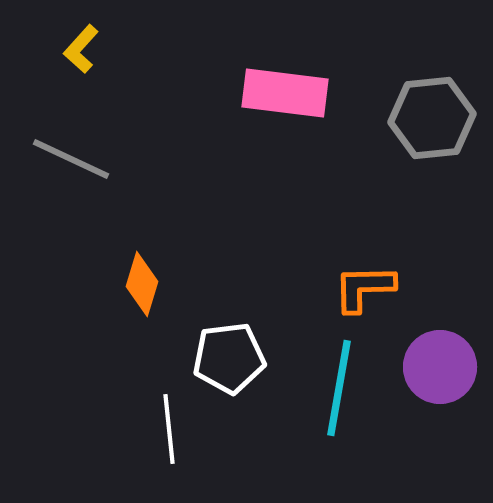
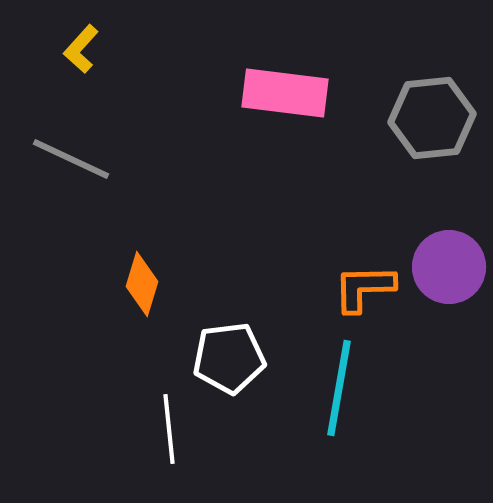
purple circle: moved 9 px right, 100 px up
